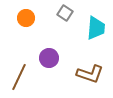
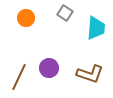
purple circle: moved 10 px down
